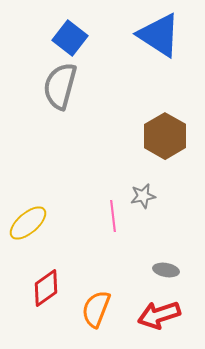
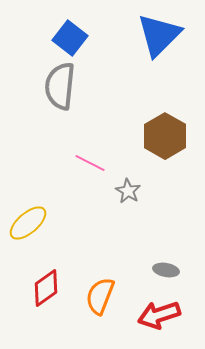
blue triangle: rotated 42 degrees clockwise
gray semicircle: rotated 9 degrees counterclockwise
gray star: moved 15 px left, 5 px up; rotated 30 degrees counterclockwise
pink line: moved 23 px left, 53 px up; rotated 56 degrees counterclockwise
orange semicircle: moved 4 px right, 13 px up
